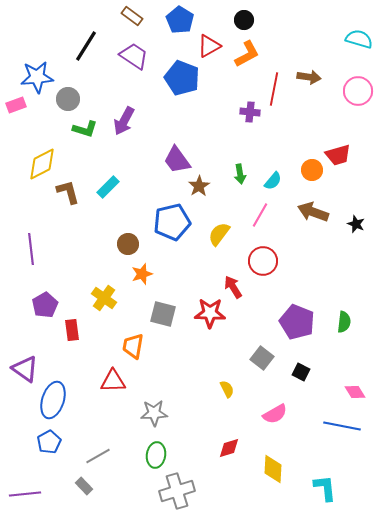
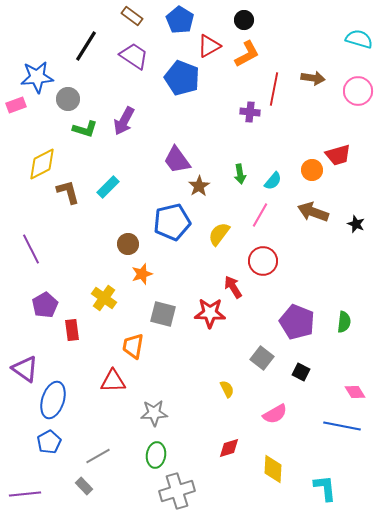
brown arrow at (309, 77): moved 4 px right, 1 px down
purple line at (31, 249): rotated 20 degrees counterclockwise
